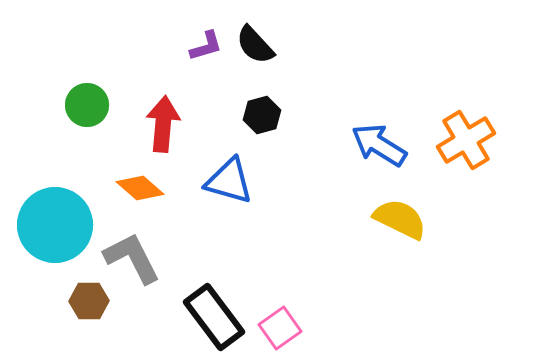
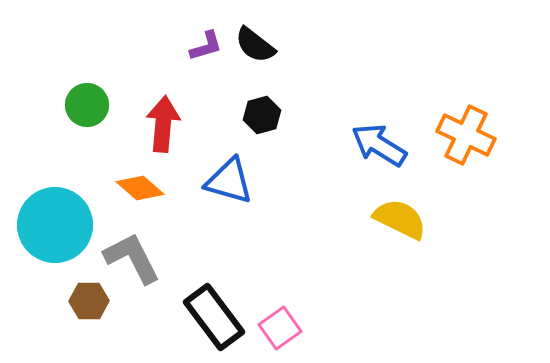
black semicircle: rotated 9 degrees counterclockwise
orange cross: moved 5 px up; rotated 34 degrees counterclockwise
